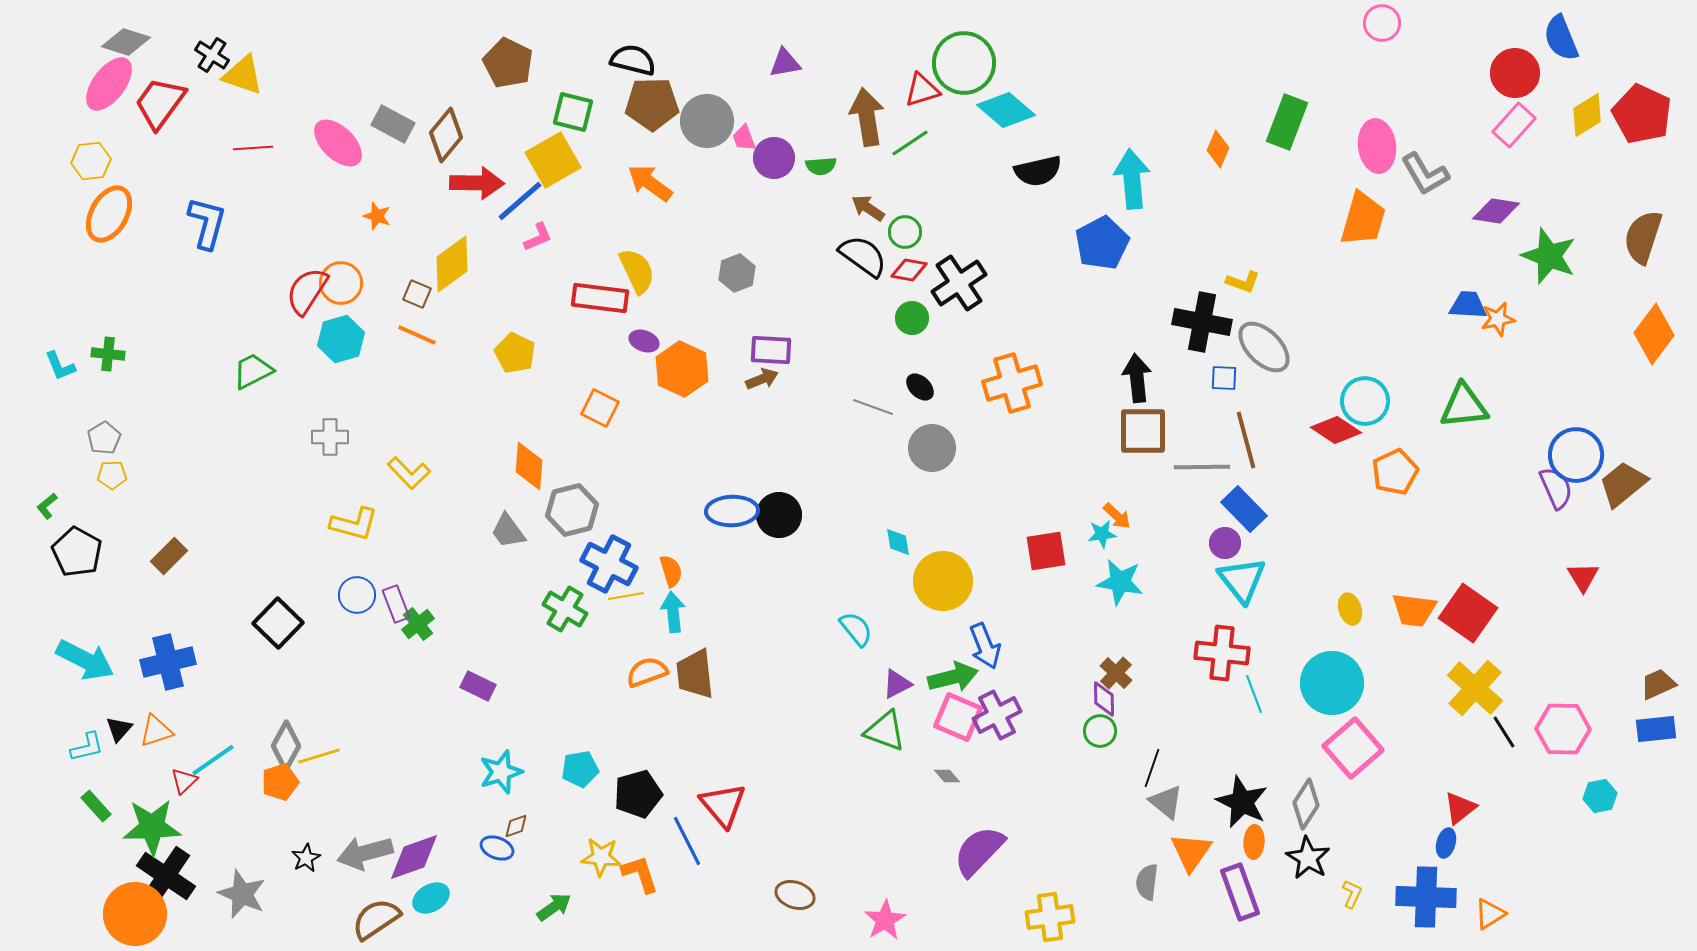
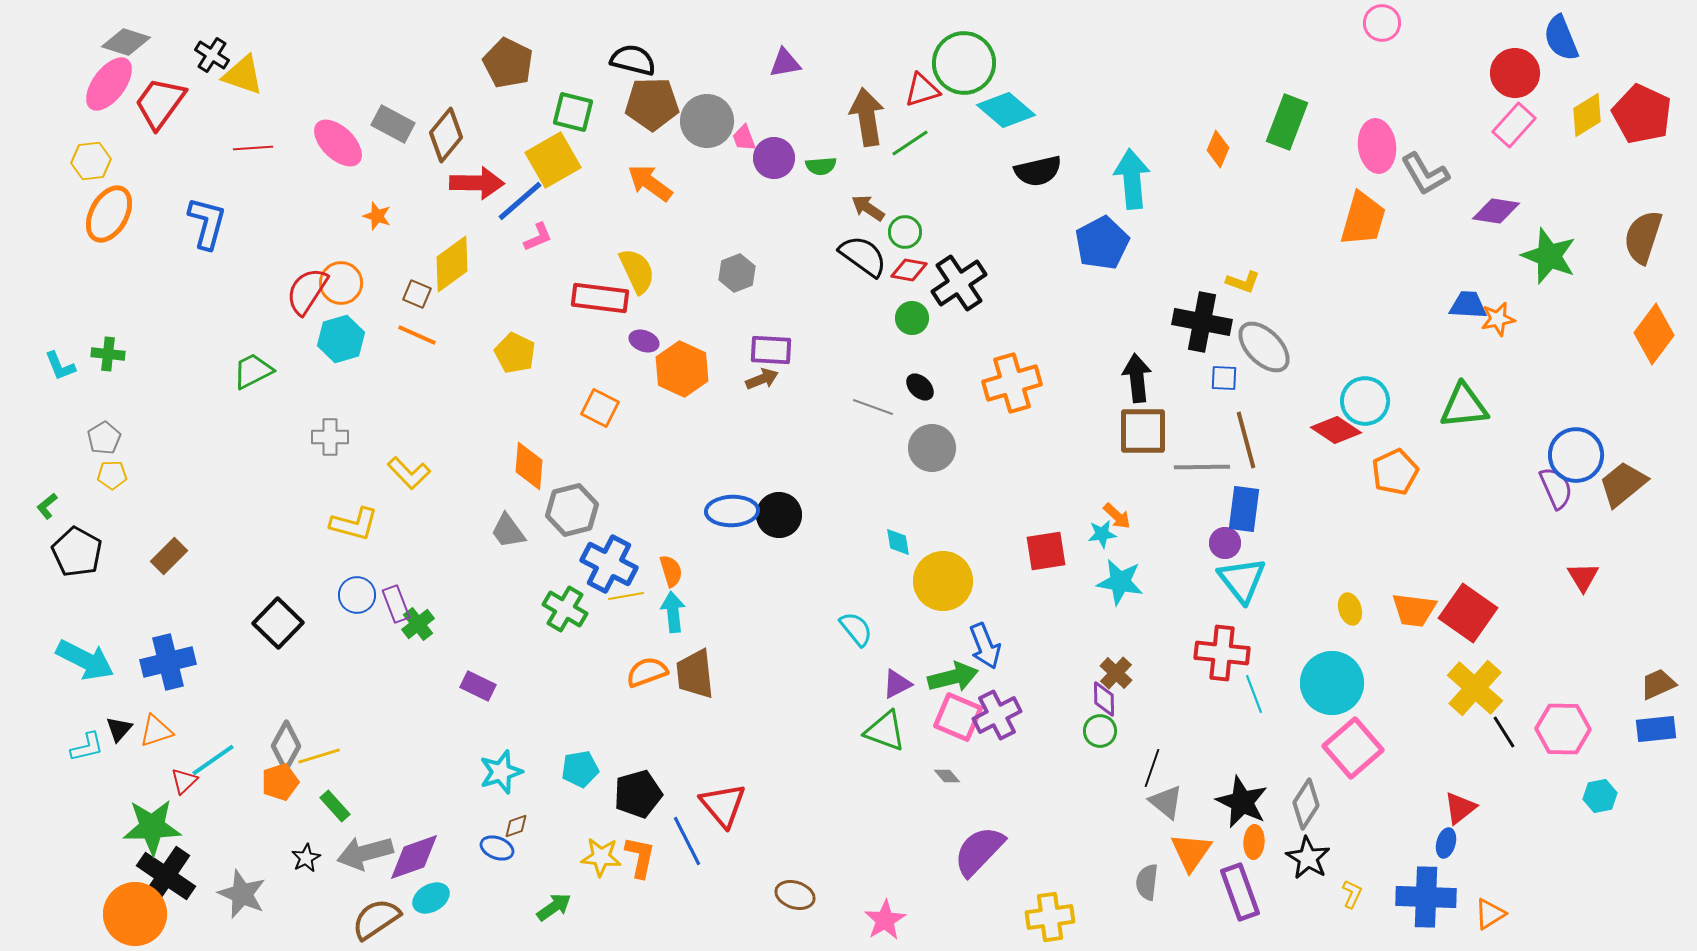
blue rectangle at (1244, 509): rotated 51 degrees clockwise
green rectangle at (96, 806): moved 239 px right
orange L-shape at (640, 874): moved 17 px up; rotated 30 degrees clockwise
